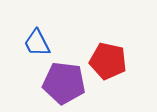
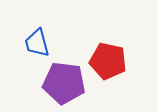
blue trapezoid: rotated 12 degrees clockwise
